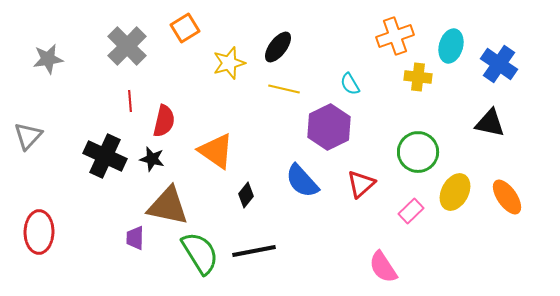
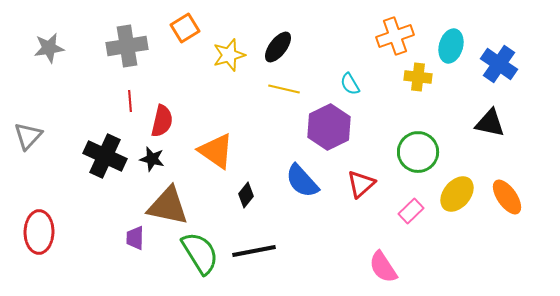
gray cross: rotated 36 degrees clockwise
gray star: moved 1 px right, 11 px up
yellow star: moved 8 px up
red semicircle: moved 2 px left
yellow ellipse: moved 2 px right, 2 px down; rotated 12 degrees clockwise
